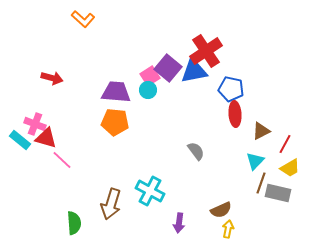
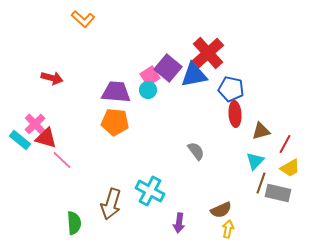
red cross: moved 2 px right, 2 px down; rotated 8 degrees counterclockwise
blue triangle: moved 4 px down
pink cross: rotated 25 degrees clockwise
brown triangle: rotated 12 degrees clockwise
